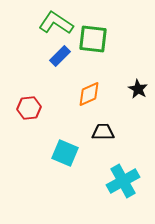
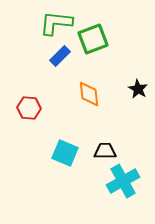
green L-shape: rotated 28 degrees counterclockwise
green square: rotated 28 degrees counterclockwise
orange diamond: rotated 72 degrees counterclockwise
red hexagon: rotated 10 degrees clockwise
black trapezoid: moved 2 px right, 19 px down
